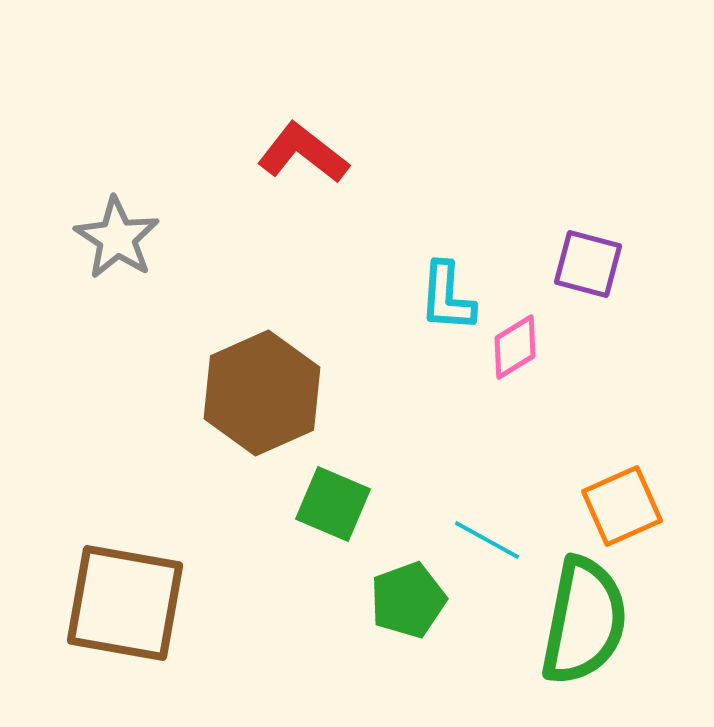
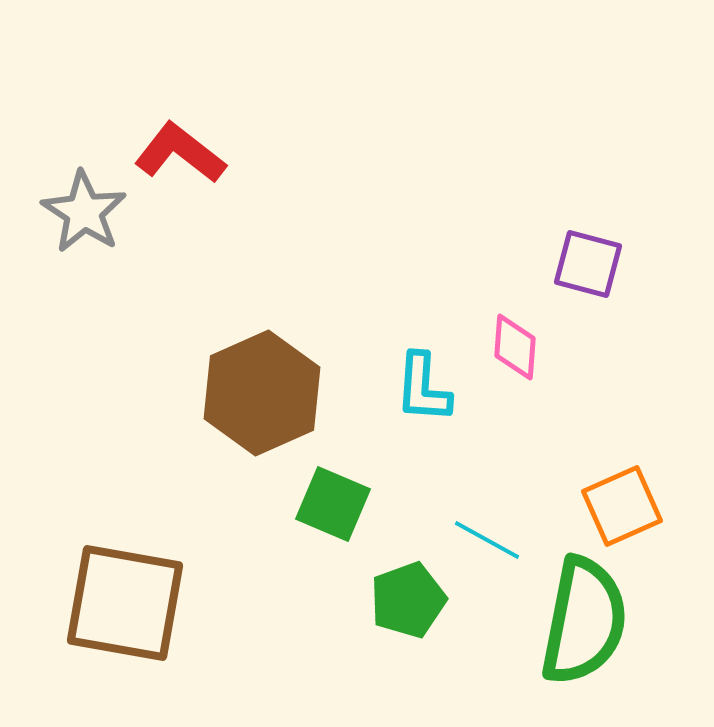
red L-shape: moved 123 px left
gray star: moved 33 px left, 26 px up
cyan L-shape: moved 24 px left, 91 px down
pink diamond: rotated 54 degrees counterclockwise
